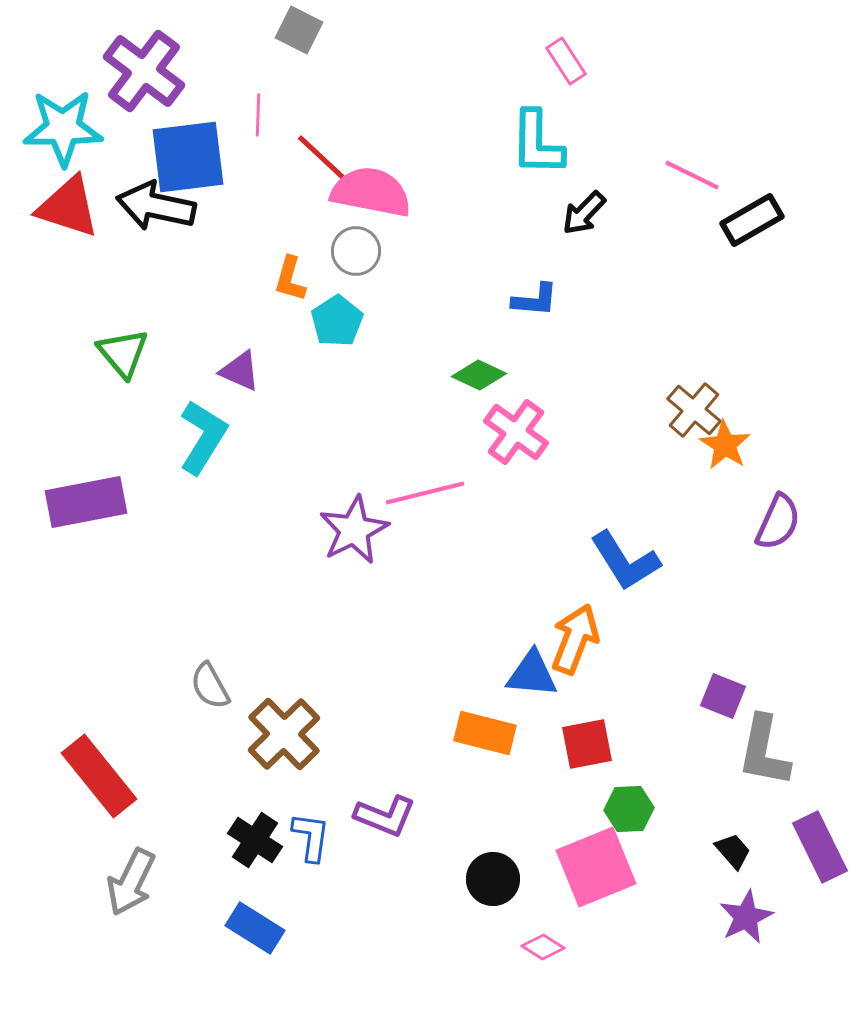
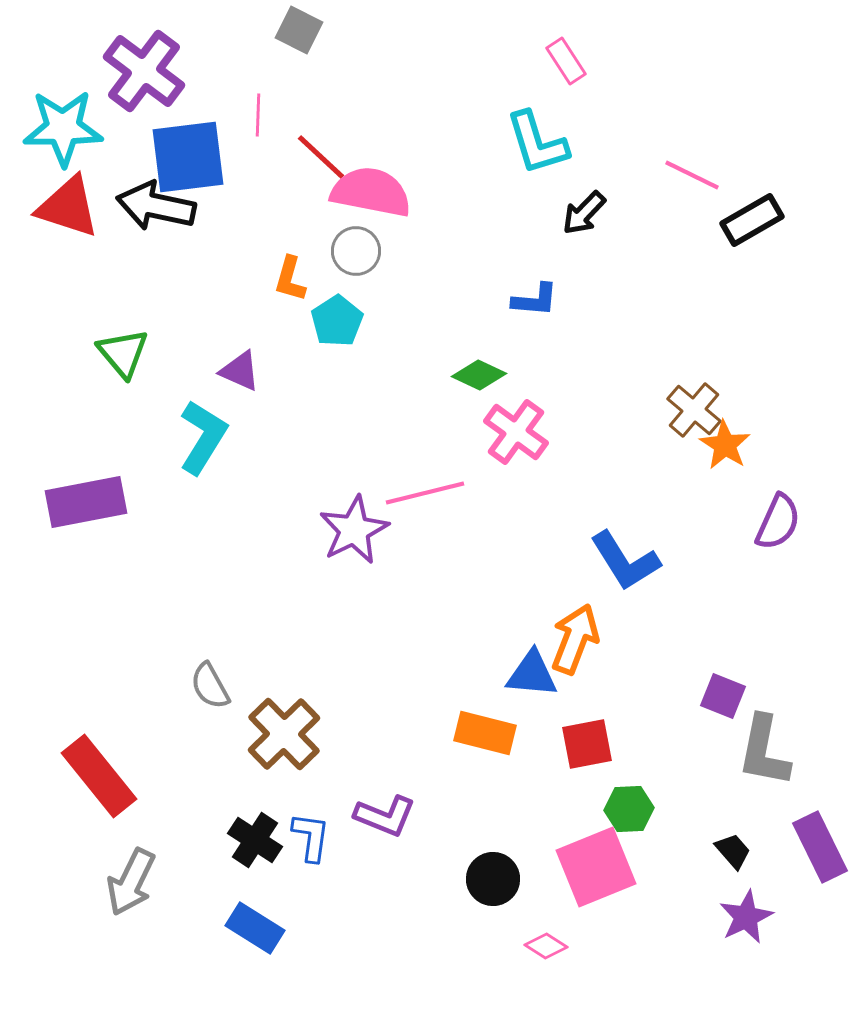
cyan L-shape at (537, 143): rotated 18 degrees counterclockwise
pink diamond at (543, 947): moved 3 px right, 1 px up
